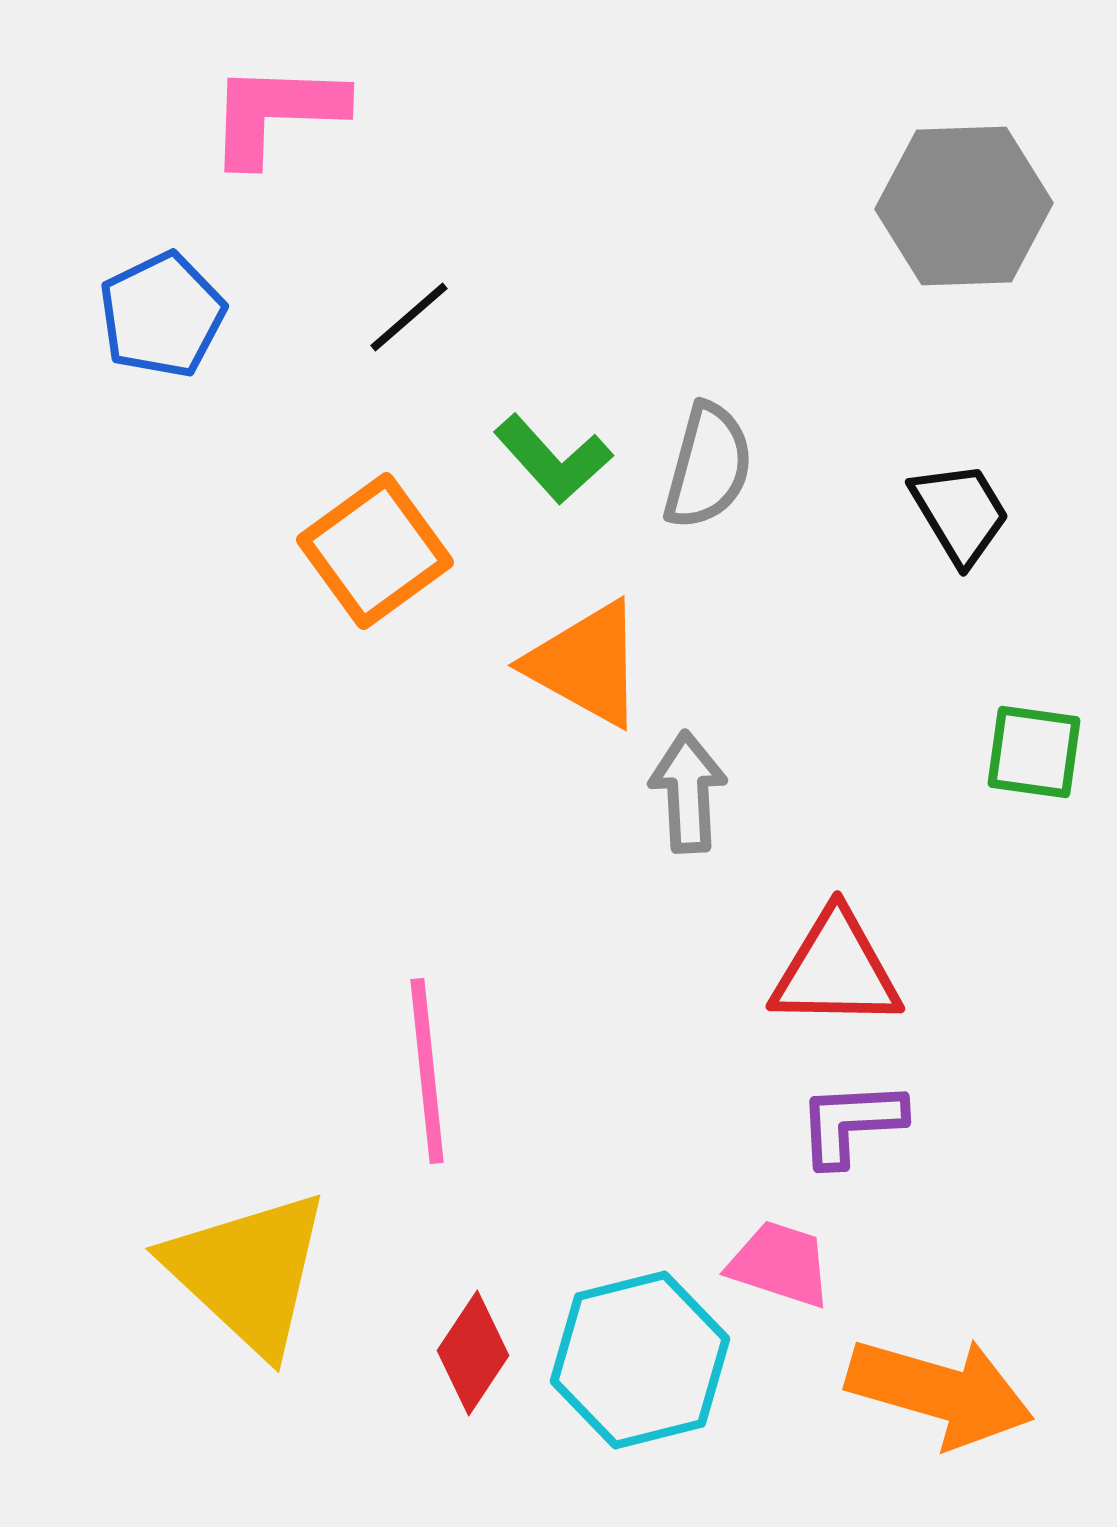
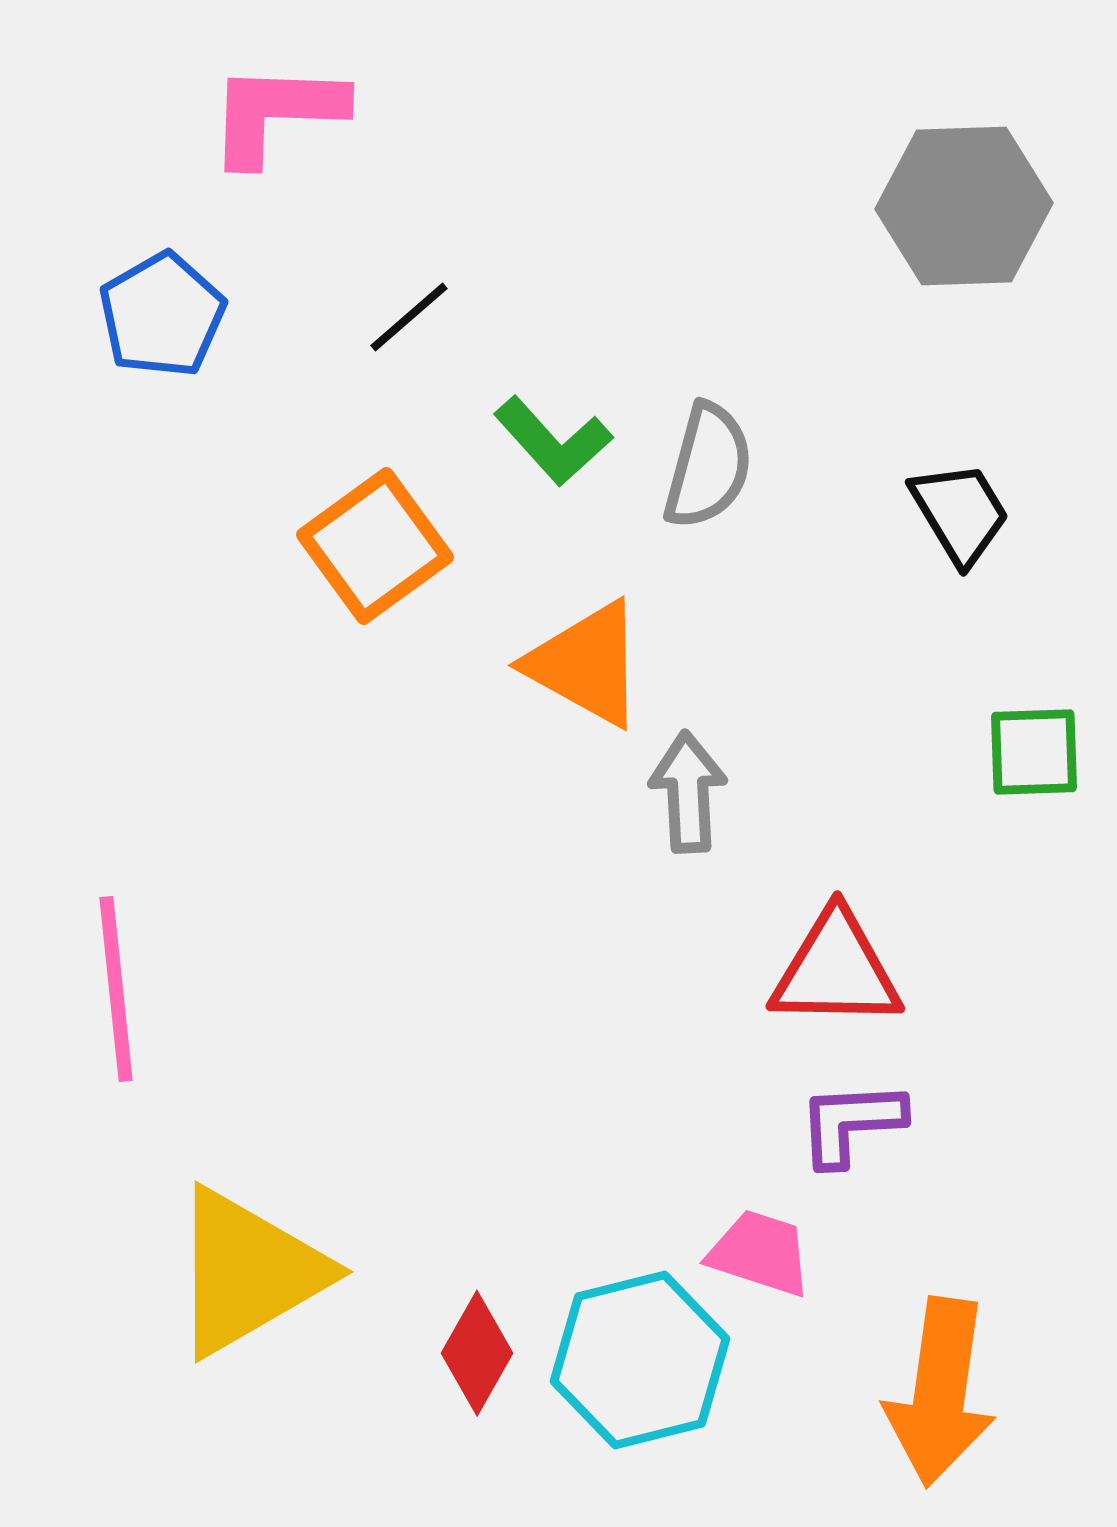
blue pentagon: rotated 4 degrees counterclockwise
green L-shape: moved 18 px up
orange square: moved 5 px up
green square: rotated 10 degrees counterclockwise
pink line: moved 311 px left, 82 px up
pink trapezoid: moved 20 px left, 11 px up
yellow triangle: rotated 47 degrees clockwise
red diamond: moved 4 px right; rotated 4 degrees counterclockwise
orange arrow: rotated 82 degrees clockwise
